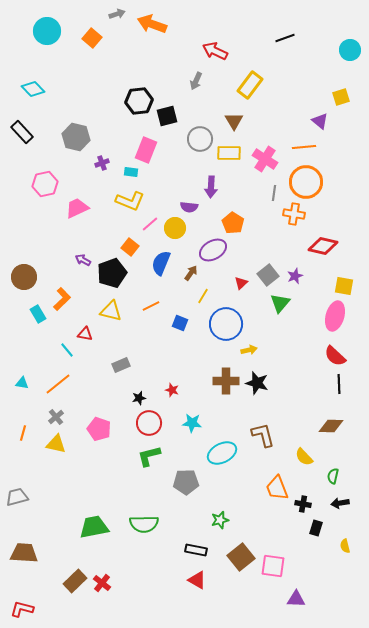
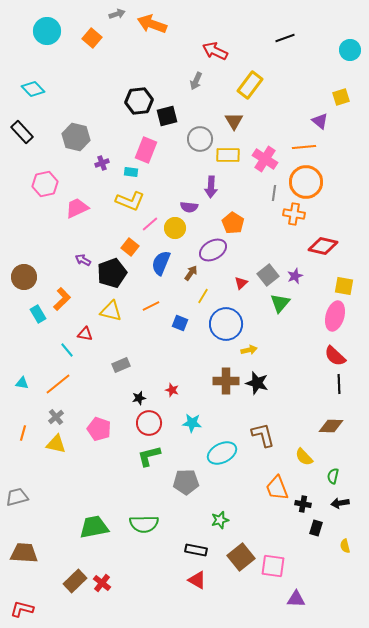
yellow rectangle at (229, 153): moved 1 px left, 2 px down
